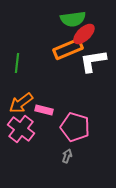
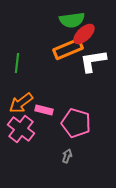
green semicircle: moved 1 px left, 1 px down
pink pentagon: moved 1 px right, 4 px up
